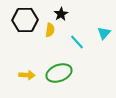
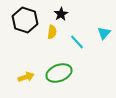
black hexagon: rotated 20 degrees clockwise
yellow semicircle: moved 2 px right, 2 px down
yellow arrow: moved 1 px left, 2 px down; rotated 21 degrees counterclockwise
